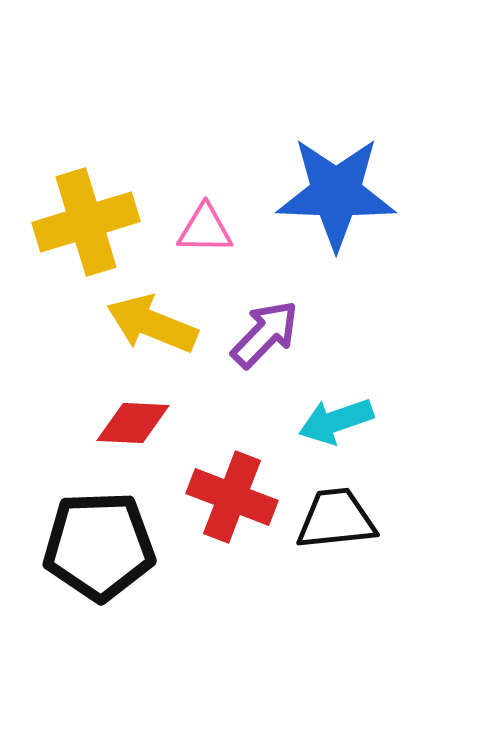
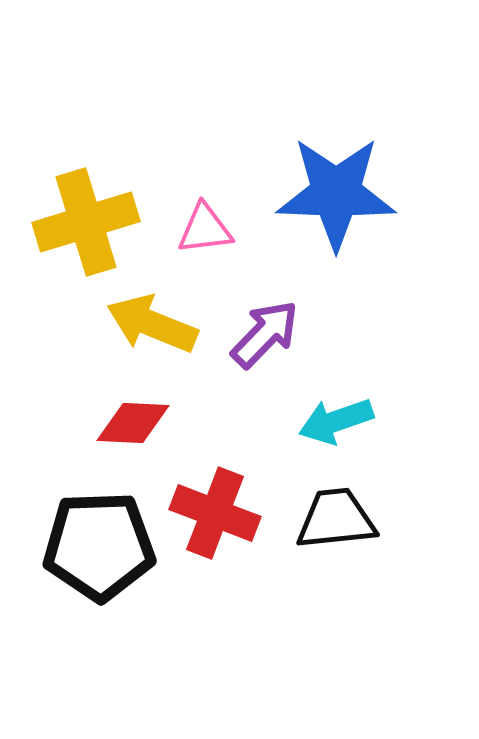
pink triangle: rotated 8 degrees counterclockwise
red cross: moved 17 px left, 16 px down
